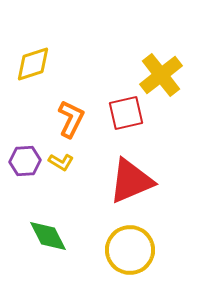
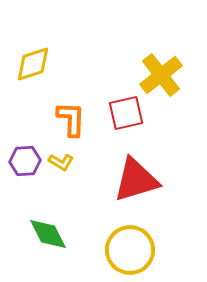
orange L-shape: rotated 24 degrees counterclockwise
red triangle: moved 5 px right, 1 px up; rotated 6 degrees clockwise
green diamond: moved 2 px up
